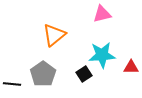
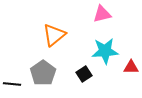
cyan star: moved 3 px right, 4 px up
gray pentagon: moved 1 px up
